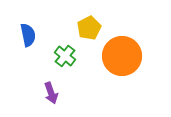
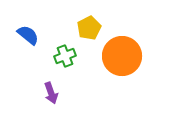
blue semicircle: rotated 40 degrees counterclockwise
green cross: rotated 30 degrees clockwise
